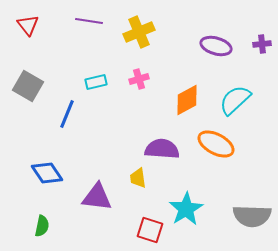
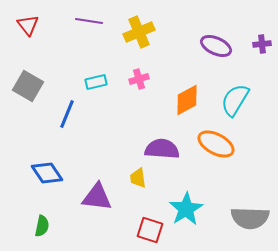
purple ellipse: rotated 8 degrees clockwise
cyan semicircle: rotated 16 degrees counterclockwise
gray semicircle: moved 2 px left, 2 px down
